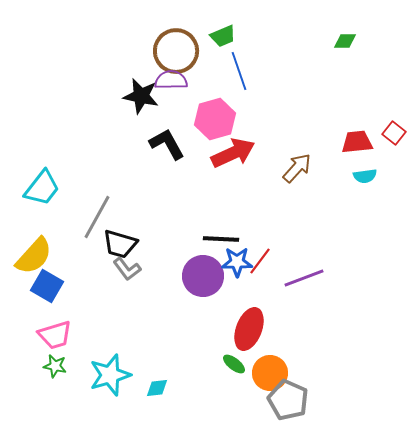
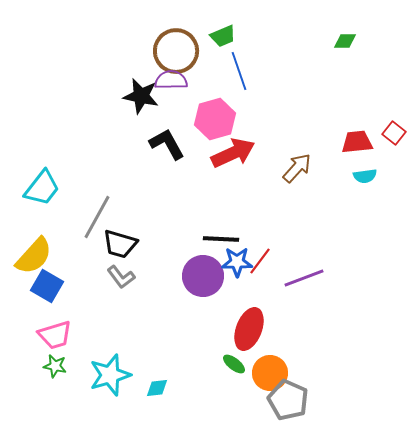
gray L-shape: moved 6 px left, 8 px down
